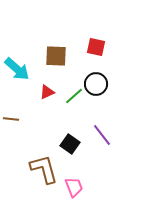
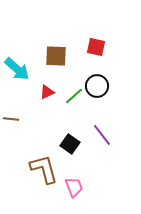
black circle: moved 1 px right, 2 px down
